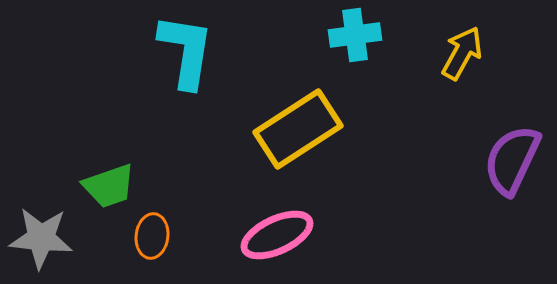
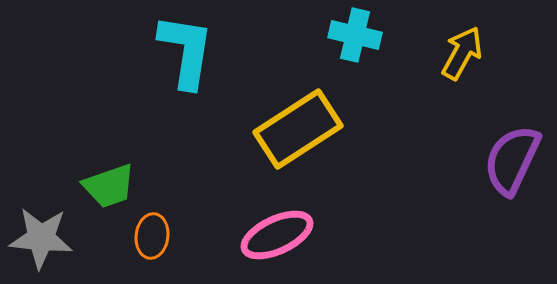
cyan cross: rotated 21 degrees clockwise
